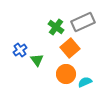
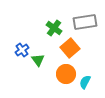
gray rectangle: moved 2 px right; rotated 15 degrees clockwise
green cross: moved 2 px left, 1 px down
blue cross: moved 2 px right
green triangle: moved 1 px right
cyan semicircle: rotated 40 degrees counterclockwise
